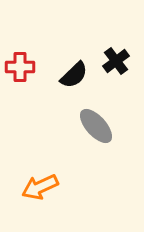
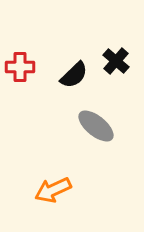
black cross: rotated 12 degrees counterclockwise
gray ellipse: rotated 9 degrees counterclockwise
orange arrow: moved 13 px right, 3 px down
